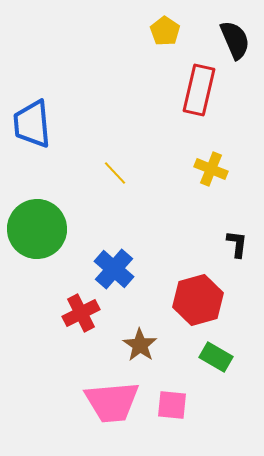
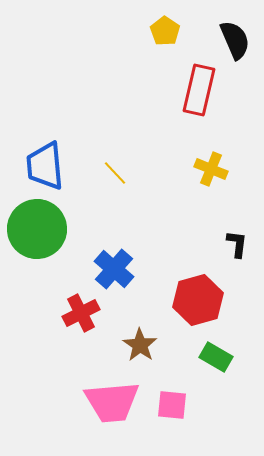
blue trapezoid: moved 13 px right, 42 px down
